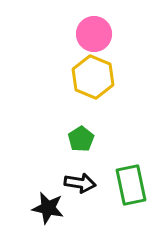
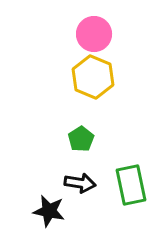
black star: moved 1 px right, 3 px down
